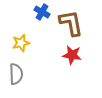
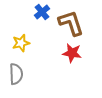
blue cross: rotated 21 degrees clockwise
brown L-shape: rotated 8 degrees counterclockwise
red star: moved 2 px up
